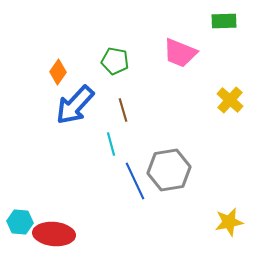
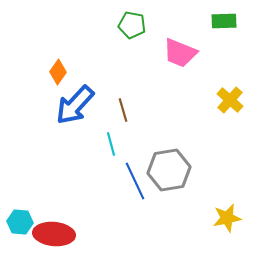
green pentagon: moved 17 px right, 36 px up
yellow star: moved 2 px left, 4 px up
